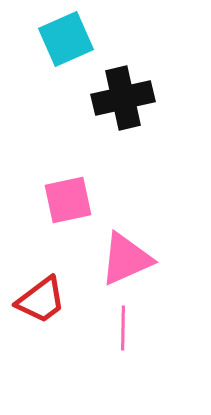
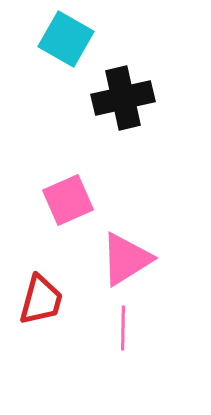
cyan square: rotated 36 degrees counterclockwise
pink square: rotated 12 degrees counterclockwise
pink triangle: rotated 8 degrees counterclockwise
red trapezoid: rotated 38 degrees counterclockwise
